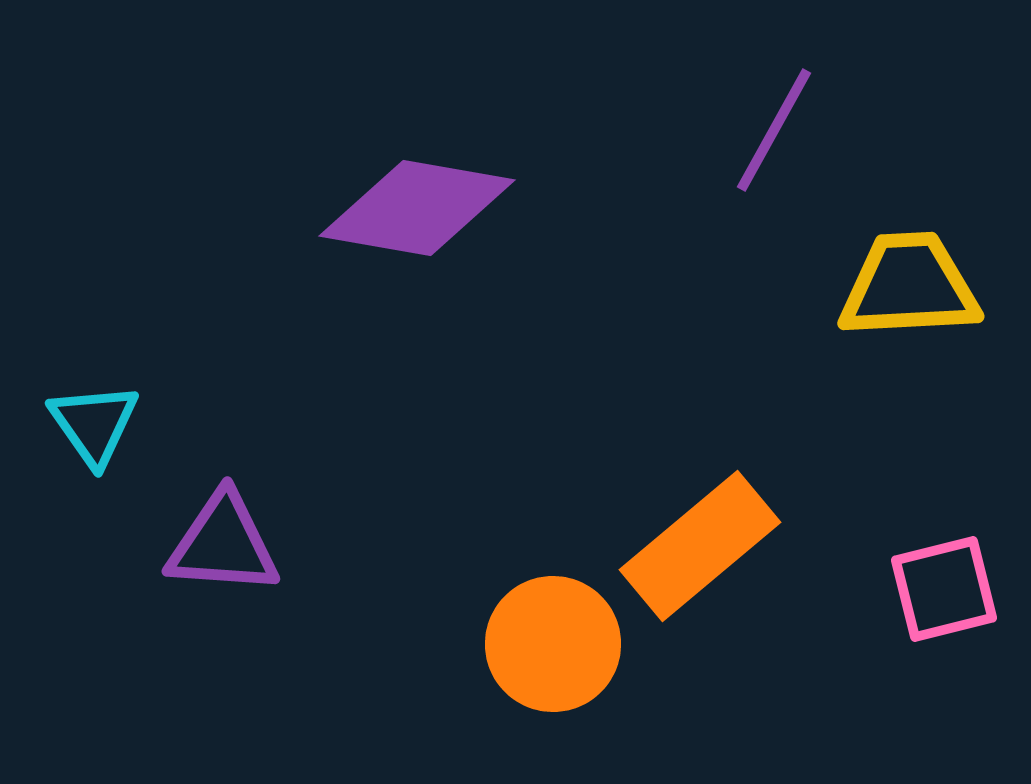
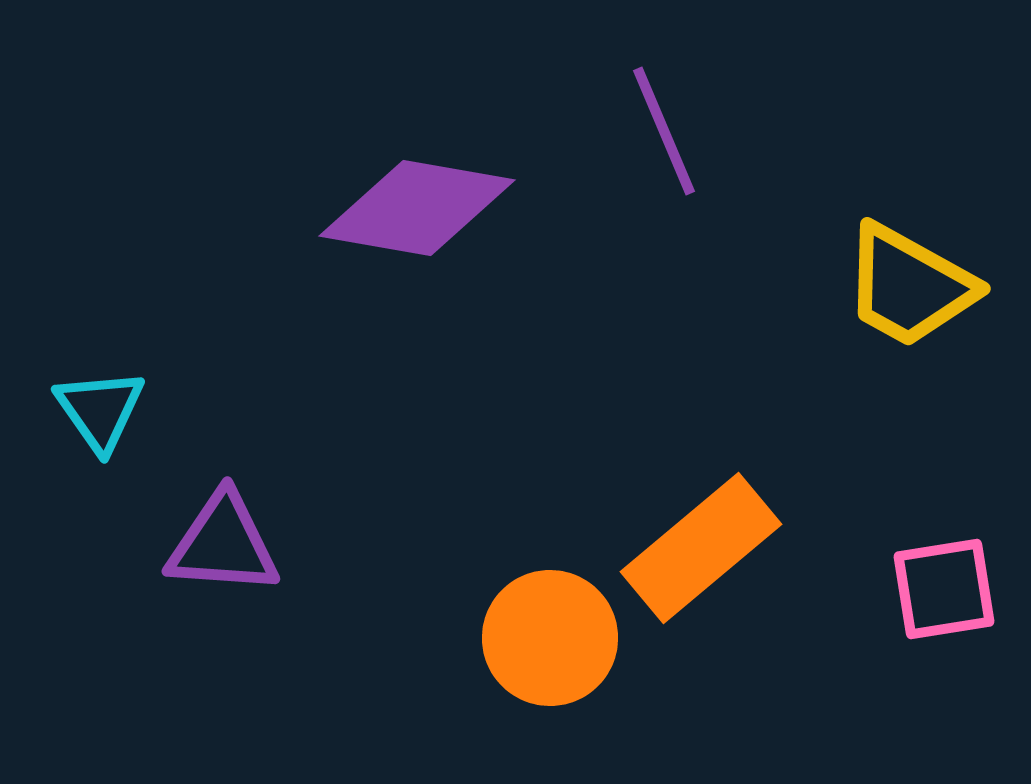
purple line: moved 110 px left, 1 px down; rotated 52 degrees counterclockwise
yellow trapezoid: rotated 148 degrees counterclockwise
cyan triangle: moved 6 px right, 14 px up
orange rectangle: moved 1 px right, 2 px down
pink square: rotated 5 degrees clockwise
orange circle: moved 3 px left, 6 px up
